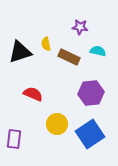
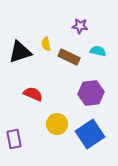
purple star: moved 1 px up
purple rectangle: rotated 18 degrees counterclockwise
